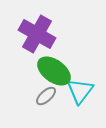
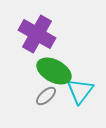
green ellipse: rotated 8 degrees counterclockwise
